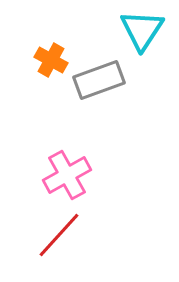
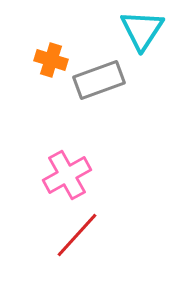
orange cross: rotated 12 degrees counterclockwise
red line: moved 18 px right
